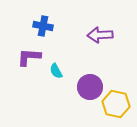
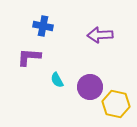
cyan semicircle: moved 1 px right, 9 px down
